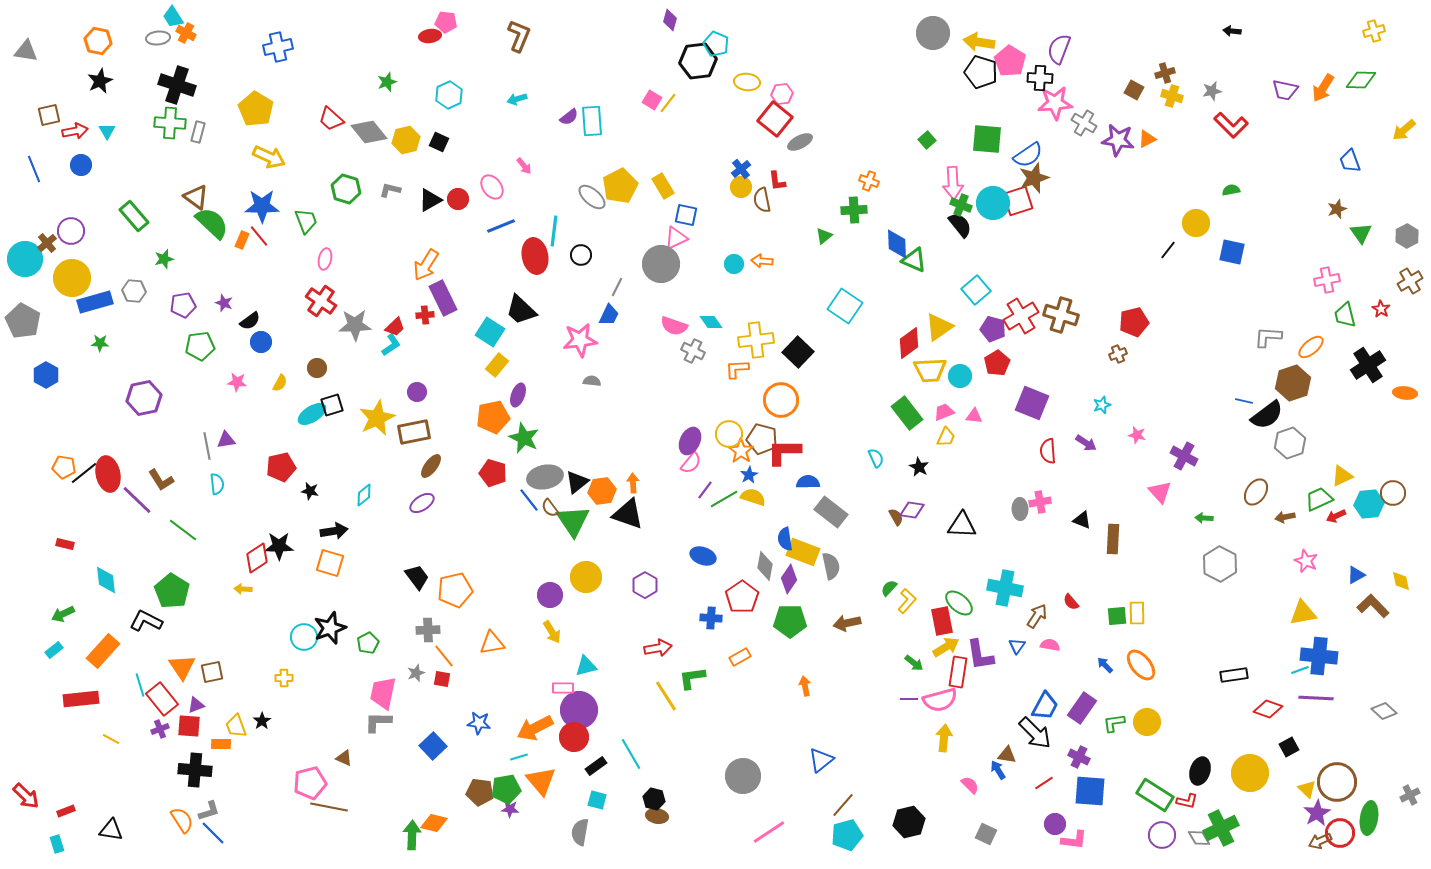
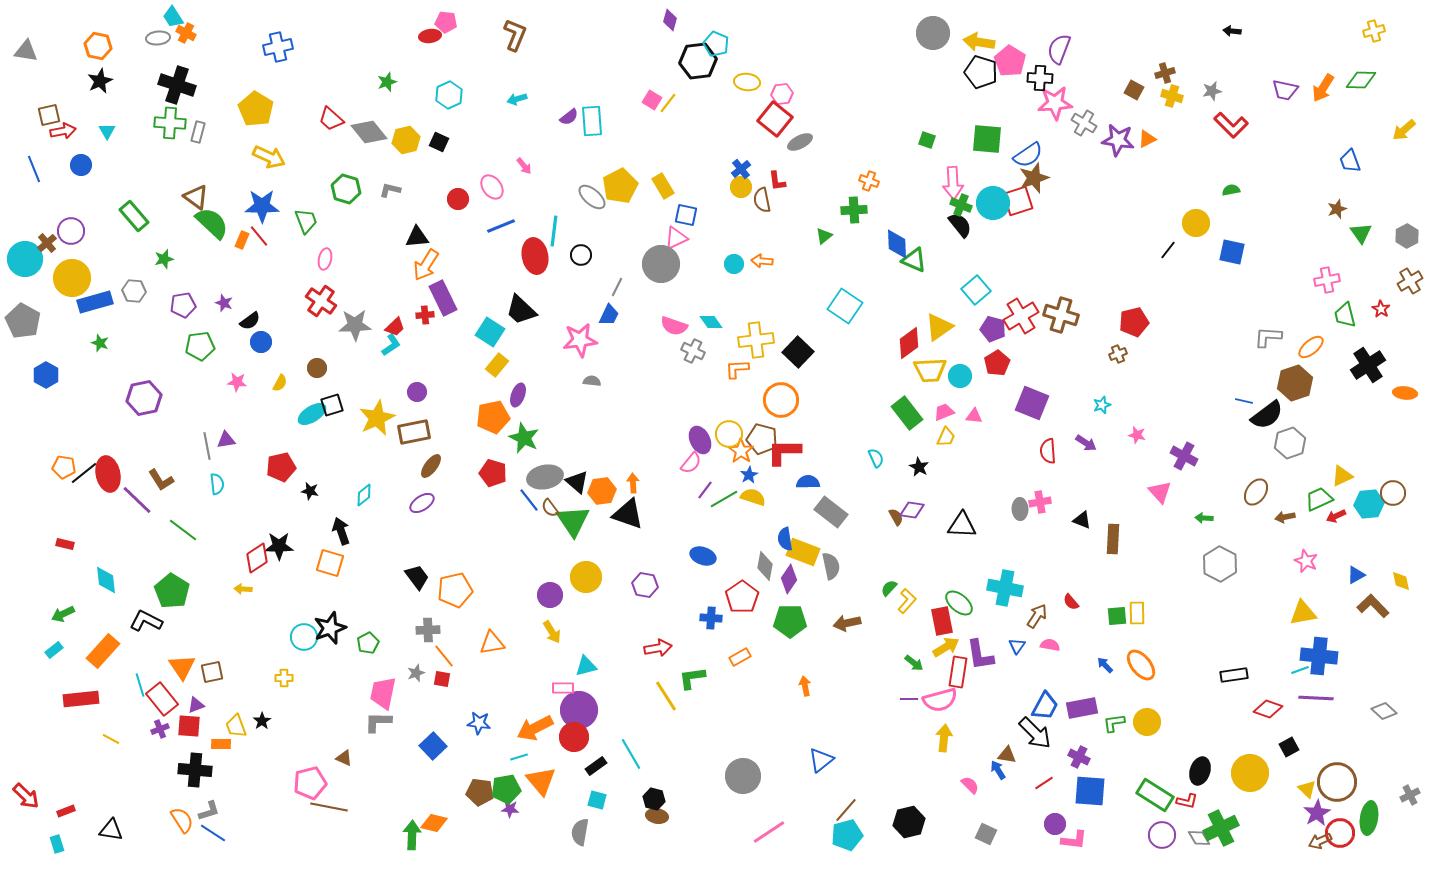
brown L-shape at (519, 36): moved 4 px left, 1 px up
orange hexagon at (98, 41): moved 5 px down
red arrow at (75, 131): moved 12 px left
green square at (927, 140): rotated 30 degrees counterclockwise
black triangle at (430, 200): moved 13 px left, 37 px down; rotated 25 degrees clockwise
green star at (100, 343): rotated 18 degrees clockwise
brown hexagon at (1293, 383): moved 2 px right
purple ellipse at (690, 441): moved 10 px right, 1 px up; rotated 52 degrees counterclockwise
black triangle at (577, 482): rotated 40 degrees counterclockwise
black arrow at (334, 531): moved 7 px right; rotated 100 degrees counterclockwise
purple hexagon at (645, 585): rotated 20 degrees counterclockwise
purple rectangle at (1082, 708): rotated 44 degrees clockwise
brown line at (843, 805): moved 3 px right, 5 px down
blue line at (213, 833): rotated 12 degrees counterclockwise
